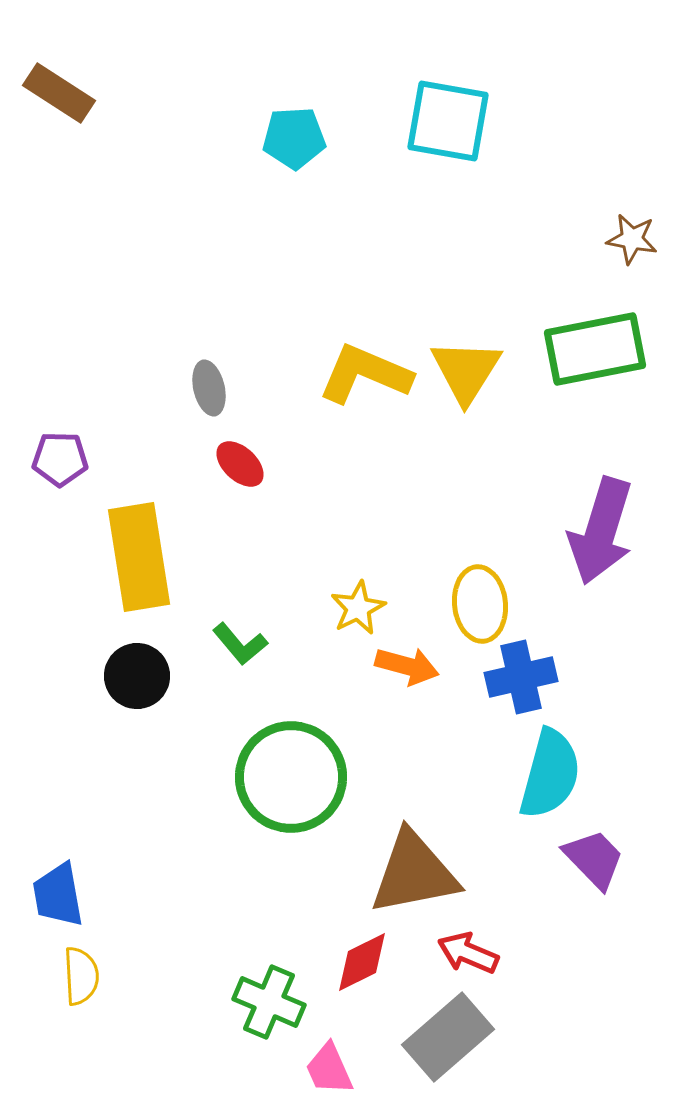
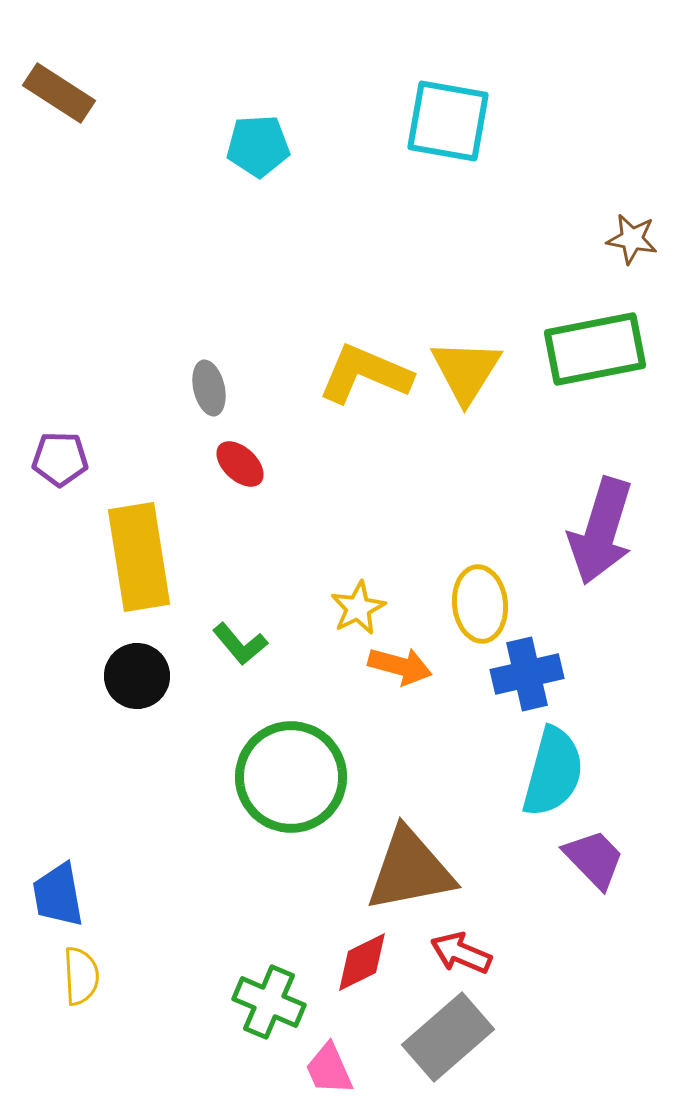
cyan pentagon: moved 36 px left, 8 px down
orange arrow: moved 7 px left
blue cross: moved 6 px right, 3 px up
cyan semicircle: moved 3 px right, 2 px up
brown triangle: moved 4 px left, 3 px up
red arrow: moved 7 px left
